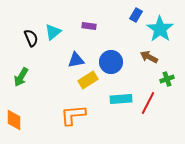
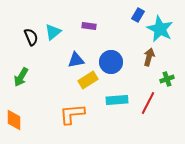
blue rectangle: moved 2 px right
cyan star: rotated 8 degrees counterclockwise
black semicircle: moved 1 px up
brown arrow: rotated 78 degrees clockwise
cyan rectangle: moved 4 px left, 1 px down
orange L-shape: moved 1 px left, 1 px up
